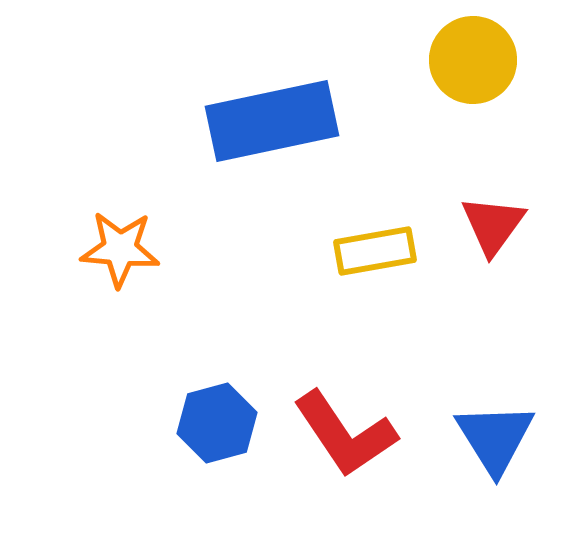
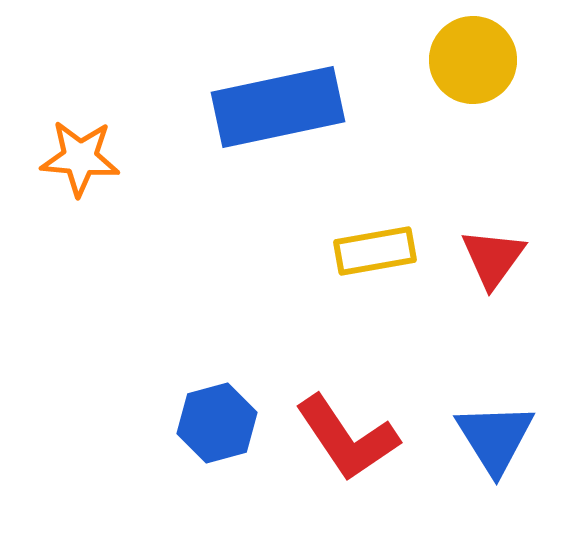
blue rectangle: moved 6 px right, 14 px up
red triangle: moved 33 px down
orange star: moved 40 px left, 91 px up
red L-shape: moved 2 px right, 4 px down
